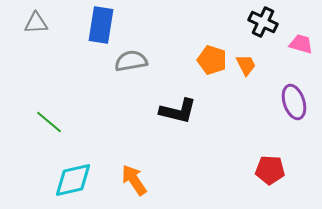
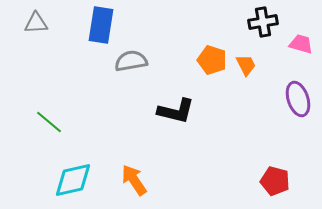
black cross: rotated 36 degrees counterclockwise
purple ellipse: moved 4 px right, 3 px up
black L-shape: moved 2 px left
red pentagon: moved 5 px right, 11 px down; rotated 12 degrees clockwise
